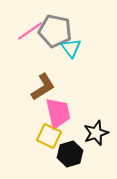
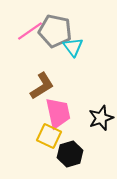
cyan triangle: moved 2 px right, 1 px up
brown L-shape: moved 1 px left, 1 px up
black star: moved 5 px right, 15 px up
